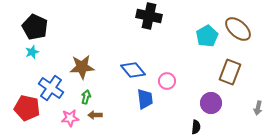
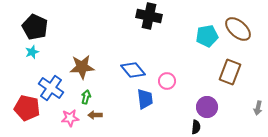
cyan pentagon: rotated 20 degrees clockwise
purple circle: moved 4 px left, 4 px down
